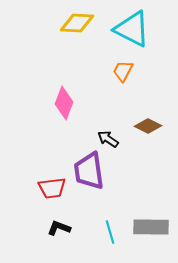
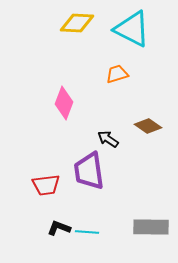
orange trapezoid: moved 6 px left, 3 px down; rotated 45 degrees clockwise
brown diamond: rotated 8 degrees clockwise
red trapezoid: moved 6 px left, 3 px up
cyan line: moved 23 px left; rotated 70 degrees counterclockwise
